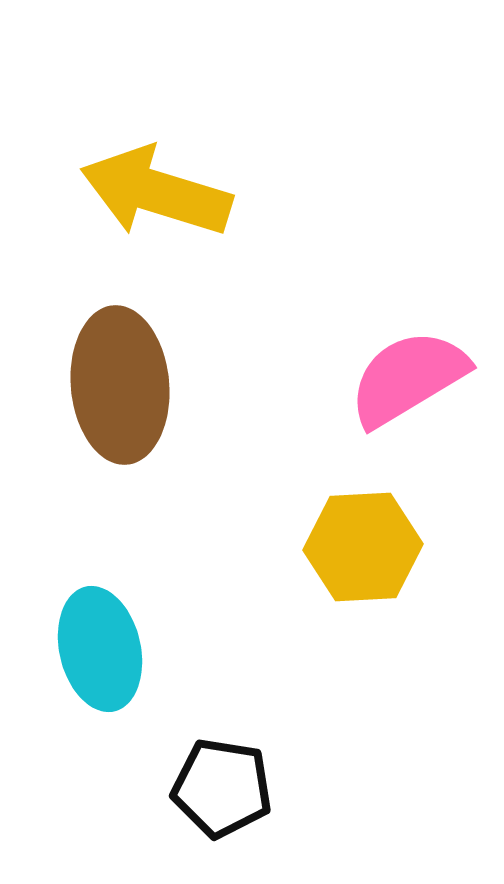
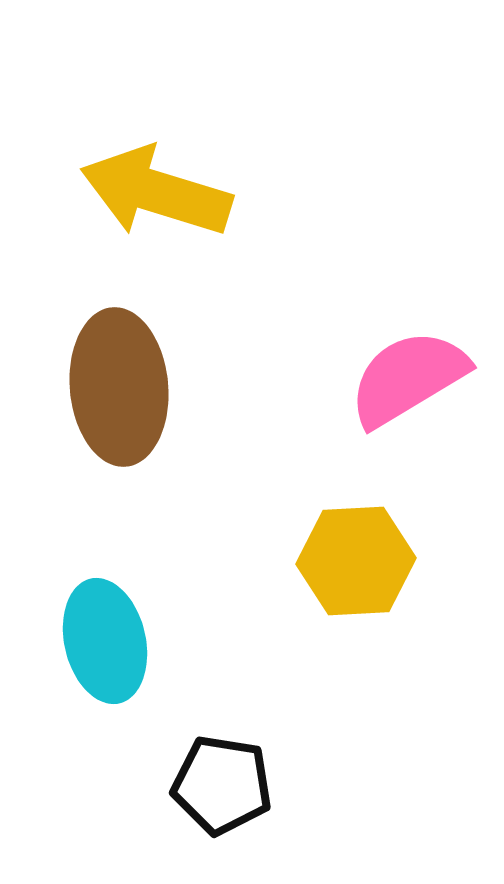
brown ellipse: moved 1 px left, 2 px down
yellow hexagon: moved 7 px left, 14 px down
cyan ellipse: moved 5 px right, 8 px up
black pentagon: moved 3 px up
